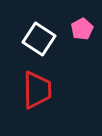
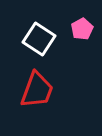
red trapezoid: rotated 21 degrees clockwise
